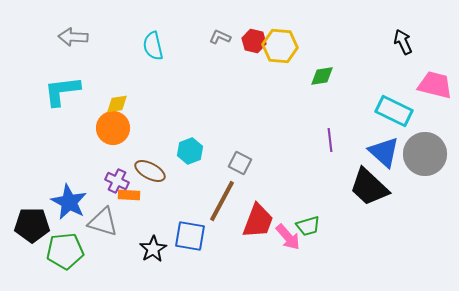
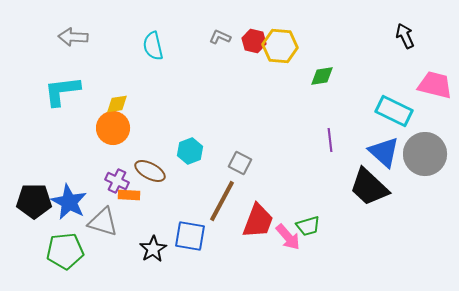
black arrow: moved 2 px right, 6 px up
black pentagon: moved 2 px right, 24 px up
